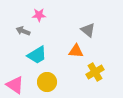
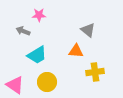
yellow cross: rotated 24 degrees clockwise
